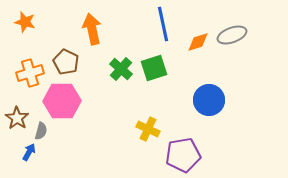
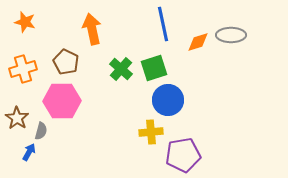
gray ellipse: moved 1 px left; rotated 20 degrees clockwise
orange cross: moved 7 px left, 4 px up
blue circle: moved 41 px left
yellow cross: moved 3 px right, 3 px down; rotated 30 degrees counterclockwise
